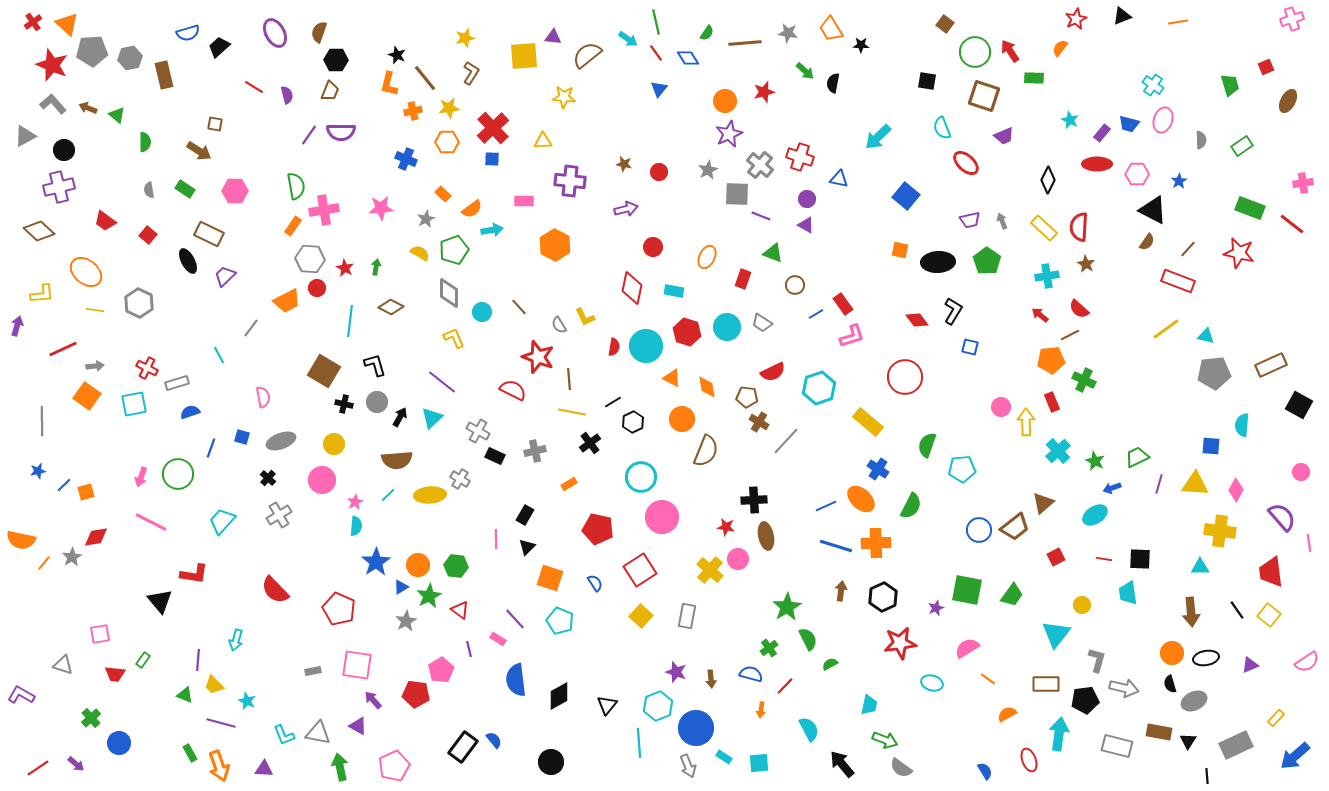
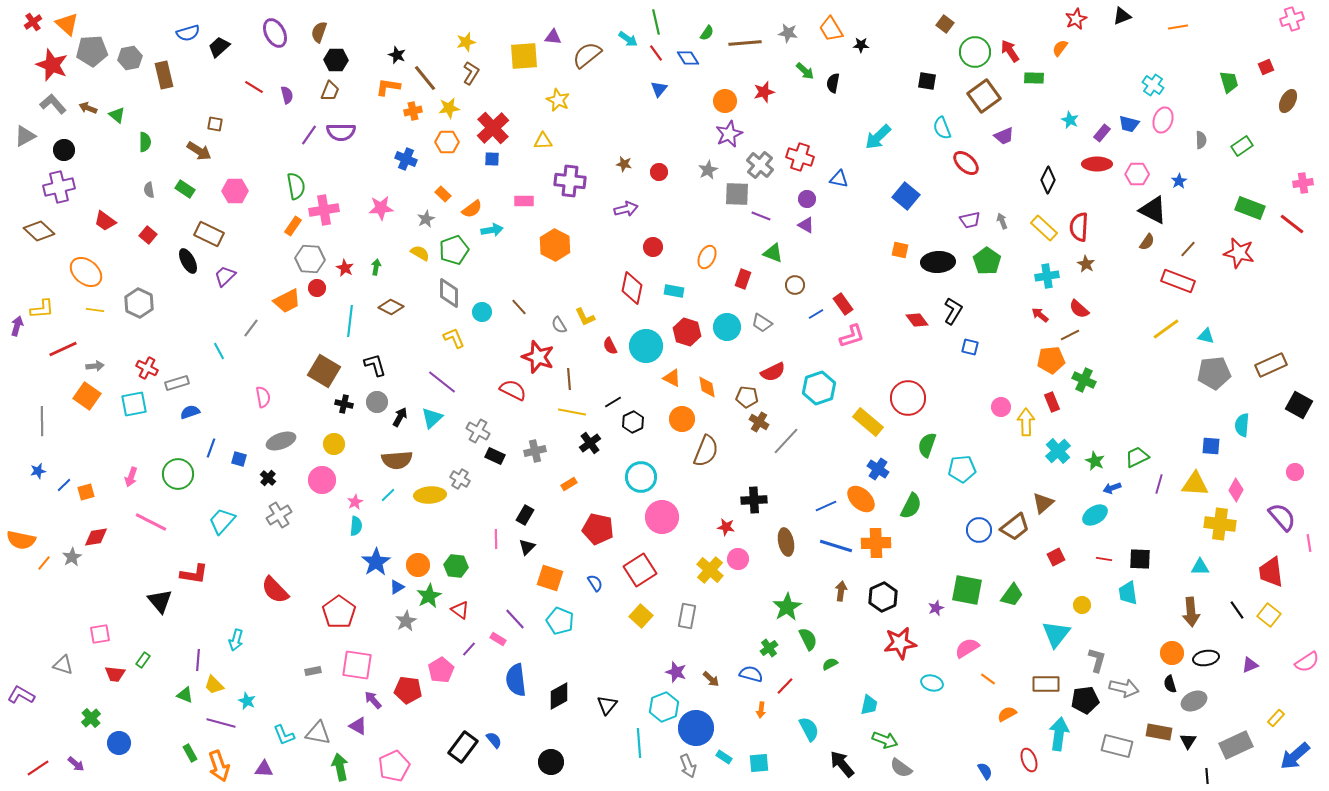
orange line at (1178, 22): moved 5 px down
yellow star at (465, 38): moved 1 px right, 4 px down
orange L-shape at (389, 84): moved 1 px left, 3 px down; rotated 85 degrees clockwise
green trapezoid at (1230, 85): moved 1 px left, 3 px up
brown square at (984, 96): rotated 36 degrees clockwise
yellow star at (564, 97): moved 6 px left, 3 px down; rotated 20 degrees clockwise
yellow L-shape at (42, 294): moved 15 px down
red semicircle at (614, 347): moved 4 px left, 1 px up; rotated 144 degrees clockwise
cyan line at (219, 355): moved 4 px up
red circle at (905, 377): moved 3 px right, 21 px down
blue square at (242, 437): moved 3 px left, 22 px down
pink circle at (1301, 472): moved 6 px left
pink arrow at (141, 477): moved 10 px left
yellow cross at (1220, 531): moved 7 px up
brown ellipse at (766, 536): moved 20 px right, 6 px down
blue triangle at (401, 587): moved 4 px left
red pentagon at (339, 609): moved 3 px down; rotated 12 degrees clockwise
purple line at (469, 649): rotated 56 degrees clockwise
brown arrow at (711, 679): rotated 42 degrees counterclockwise
red pentagon at (416, 694): moved 8 px left, 4 px up
cyan hexagon at (658, 706): moved 6 px right, 1 px down
